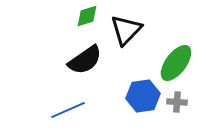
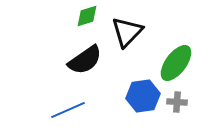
black triangle: moved 1 px right, 2 px down
